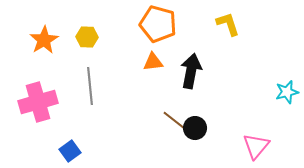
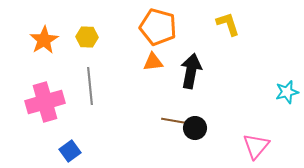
orange pentagon: moved 3 px down
pink cross: moved 7 px right
brown line: rotated 28 degrees counterclockwise
